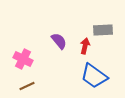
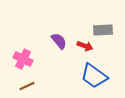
red arrow: rotated 98 degrees clockwise
